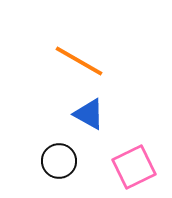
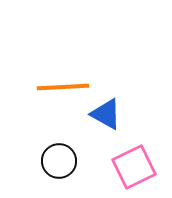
orange line: moved 16 px left, 26 px down; rotated 33 degrees counterclockwise
blue triangle: moved 17 px right
